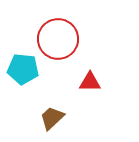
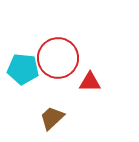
red circle: moved 19 px down
